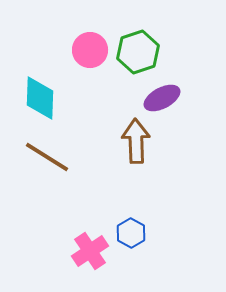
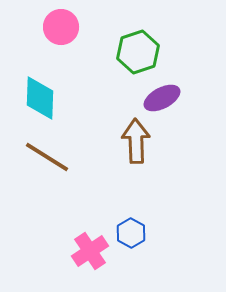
pink circle: moved 29 px left, 23 px up
